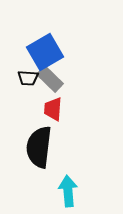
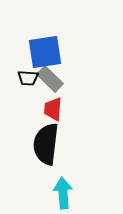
blue square: rotated 21 degrees clockwise
black semicircle: moved 7 px right, 3 px up
cyan arrow: moved 5 px left, 2 px down
